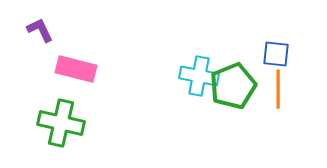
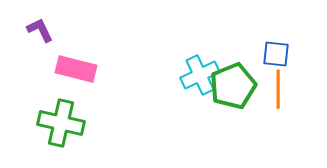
cyan cross: moved 1 px right, 1 px up; rotated 36 degrees counterclockwise
